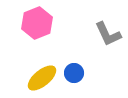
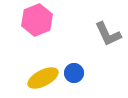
pink hexagon: moved 3 px up
yellow ellipse: moved 1 px right; rotated 12 degrees clockwise
